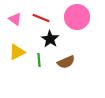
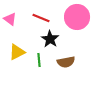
pink triangle: moved 5 px left
brown semicircle: rotated 12 degrees clockwise
